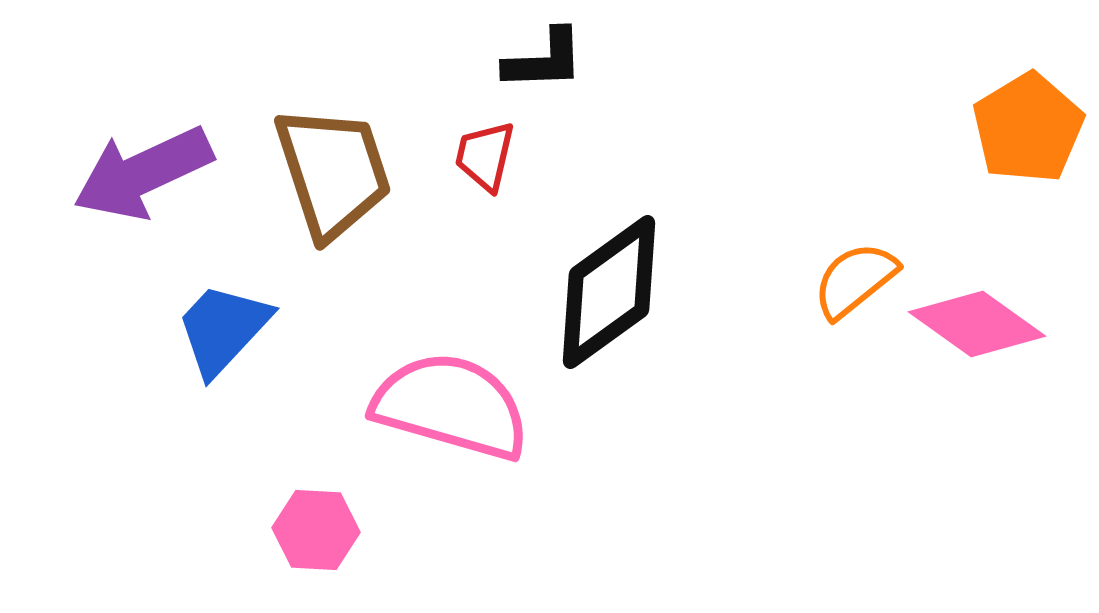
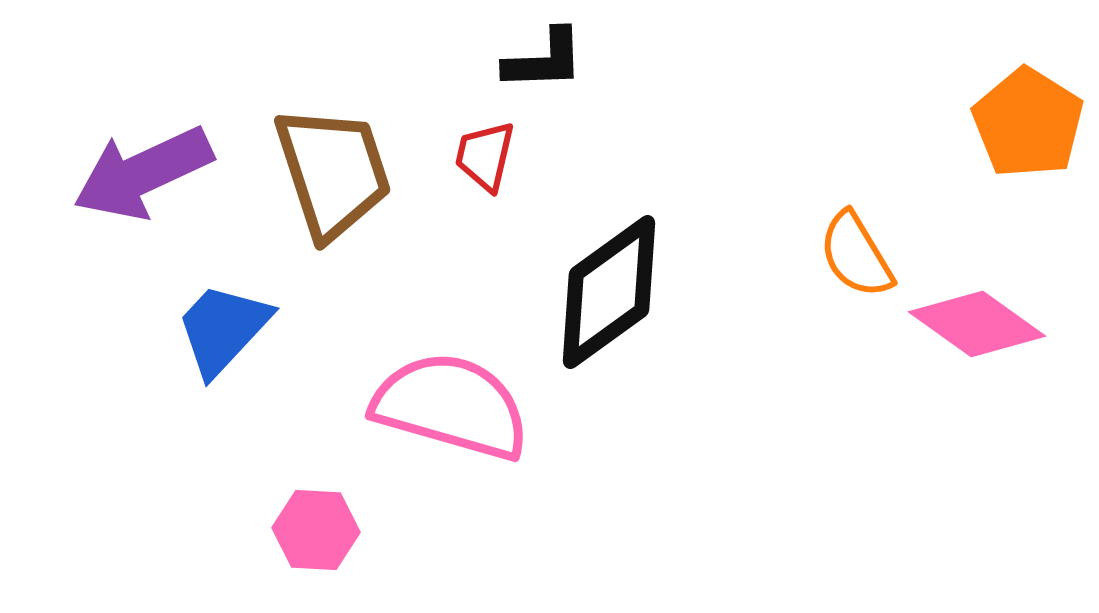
orange pentagon: moved 5 px up; rotated 9 degrees counterclockwise
orange semicircle: moved 1 px right, 25 px up; rotated 82 degrees counterclockwise
